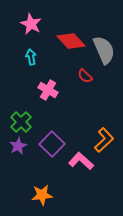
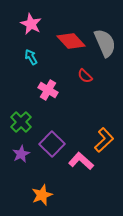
gray semicircle: moved 1 px right, 7 px up
cyan arrow: rotated 21 degrees counterclockwise
purple star: moved 3 px right, 8 px down
orange star: rotated 15 degrees counterclockwise
